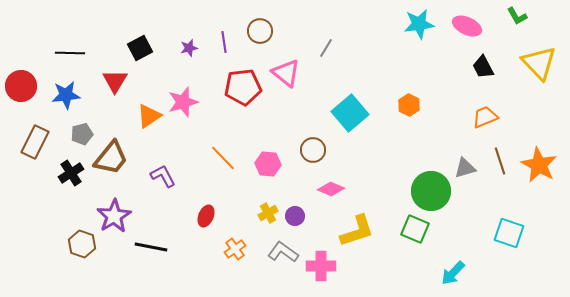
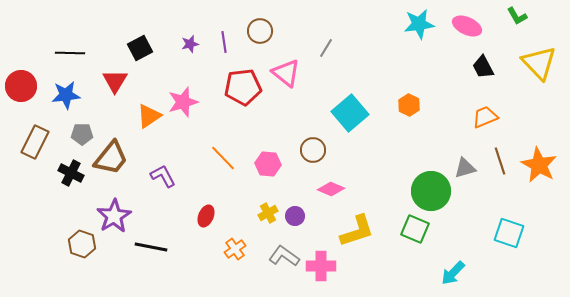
purple star at (189, 48): moved 1 px right, 4 px up
gray pentagon at (82, 134): rotated 15 degrees clockwise
black cross at (71, 173): rotated 30 degrees counterclockwise
gray L-shape at (283, 252): moved 1 px right, 4 px down
